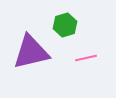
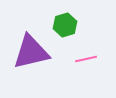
pink line: moved 1 px down
